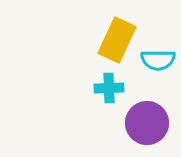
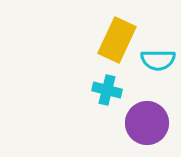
cyan cross: moved 2 px left, 2 px down; rotated 16 degrees clockwise
